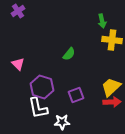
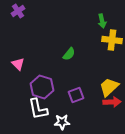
yellow trapezoid: moved 2 px left
white L-shape: moved 1 px down
